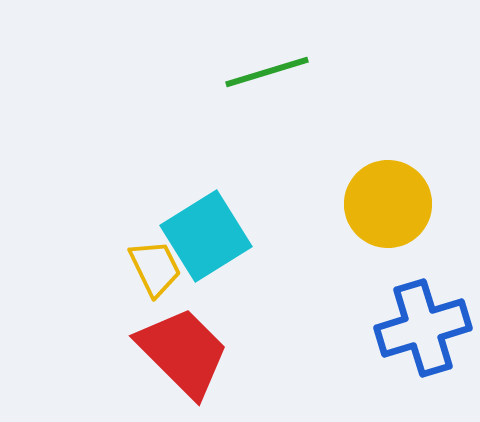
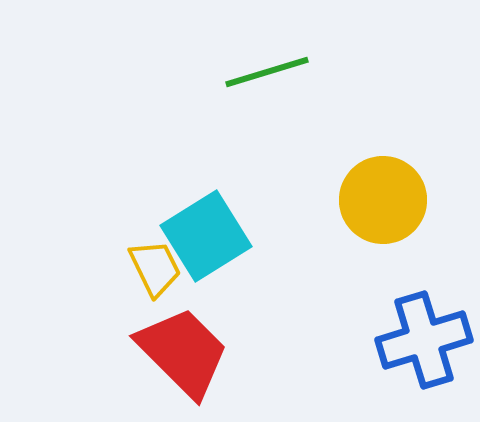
yellow circle: moved 5 px left, 4 px up
blue cross: moved 1 px right, 12 px down
